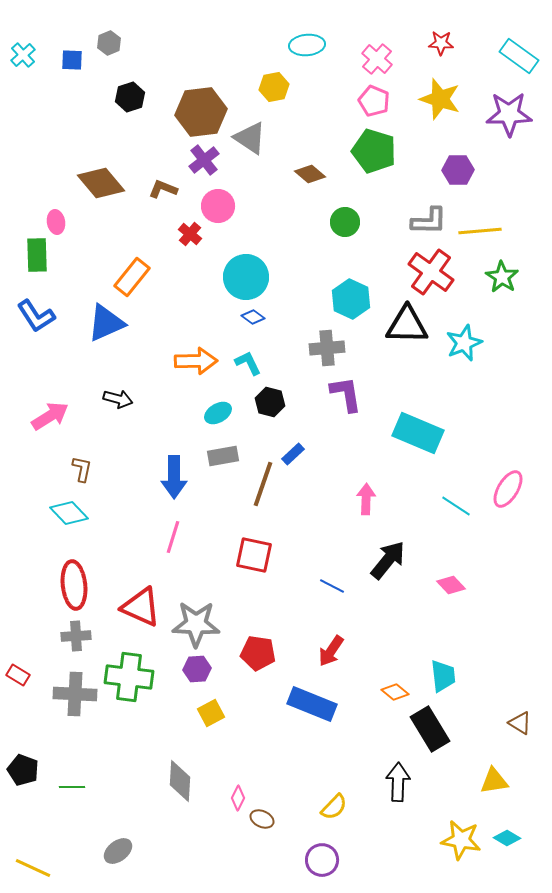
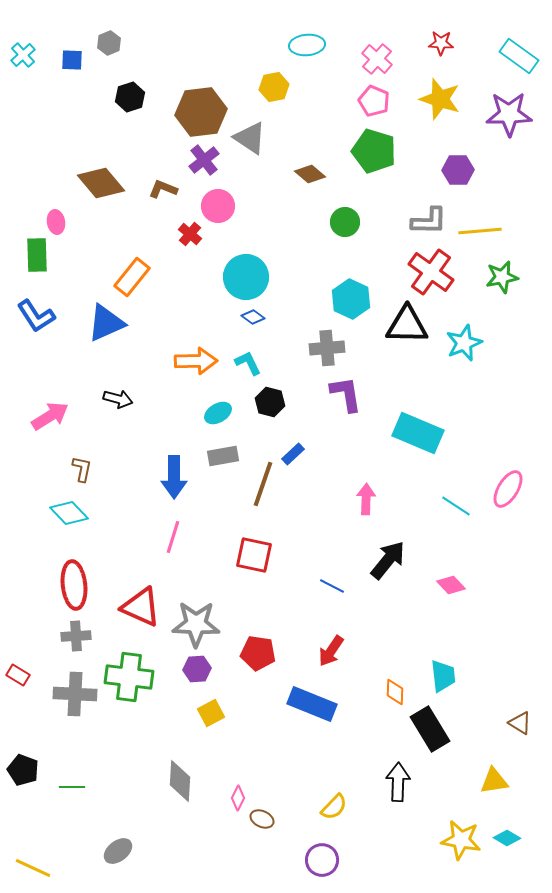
green star at (502, 277): rotated 28 degrees clockwise
orange diamond at (395, 692): rotated 52 degrees clockwise
